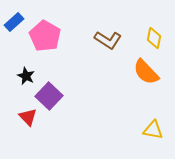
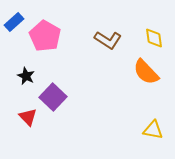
yellow diamond: rotated 20 degrees counterclockwise
purple square: moved 4 px right, 1 px down
